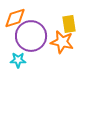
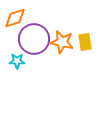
yellow rectangle: moved 16 px right, 18 px down
purple circle: moved 3 px right, 3 px down
cyan star: moved 1 px left, 1 px down
